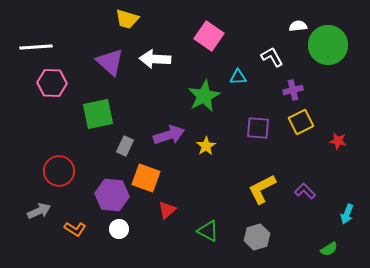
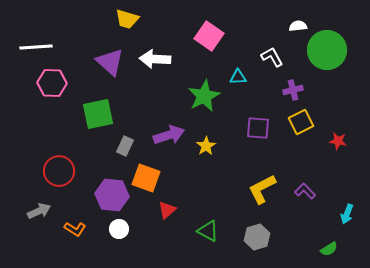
green circle: moved 1 px left, 5 px down
